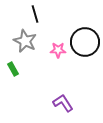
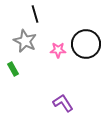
black circle: moved 1 px right, 2 px down
